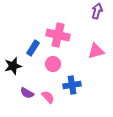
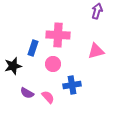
pink cross: rotated 10 degrees counterclockwise
blue rectangle: rotated 14 degrees counterclockwise
